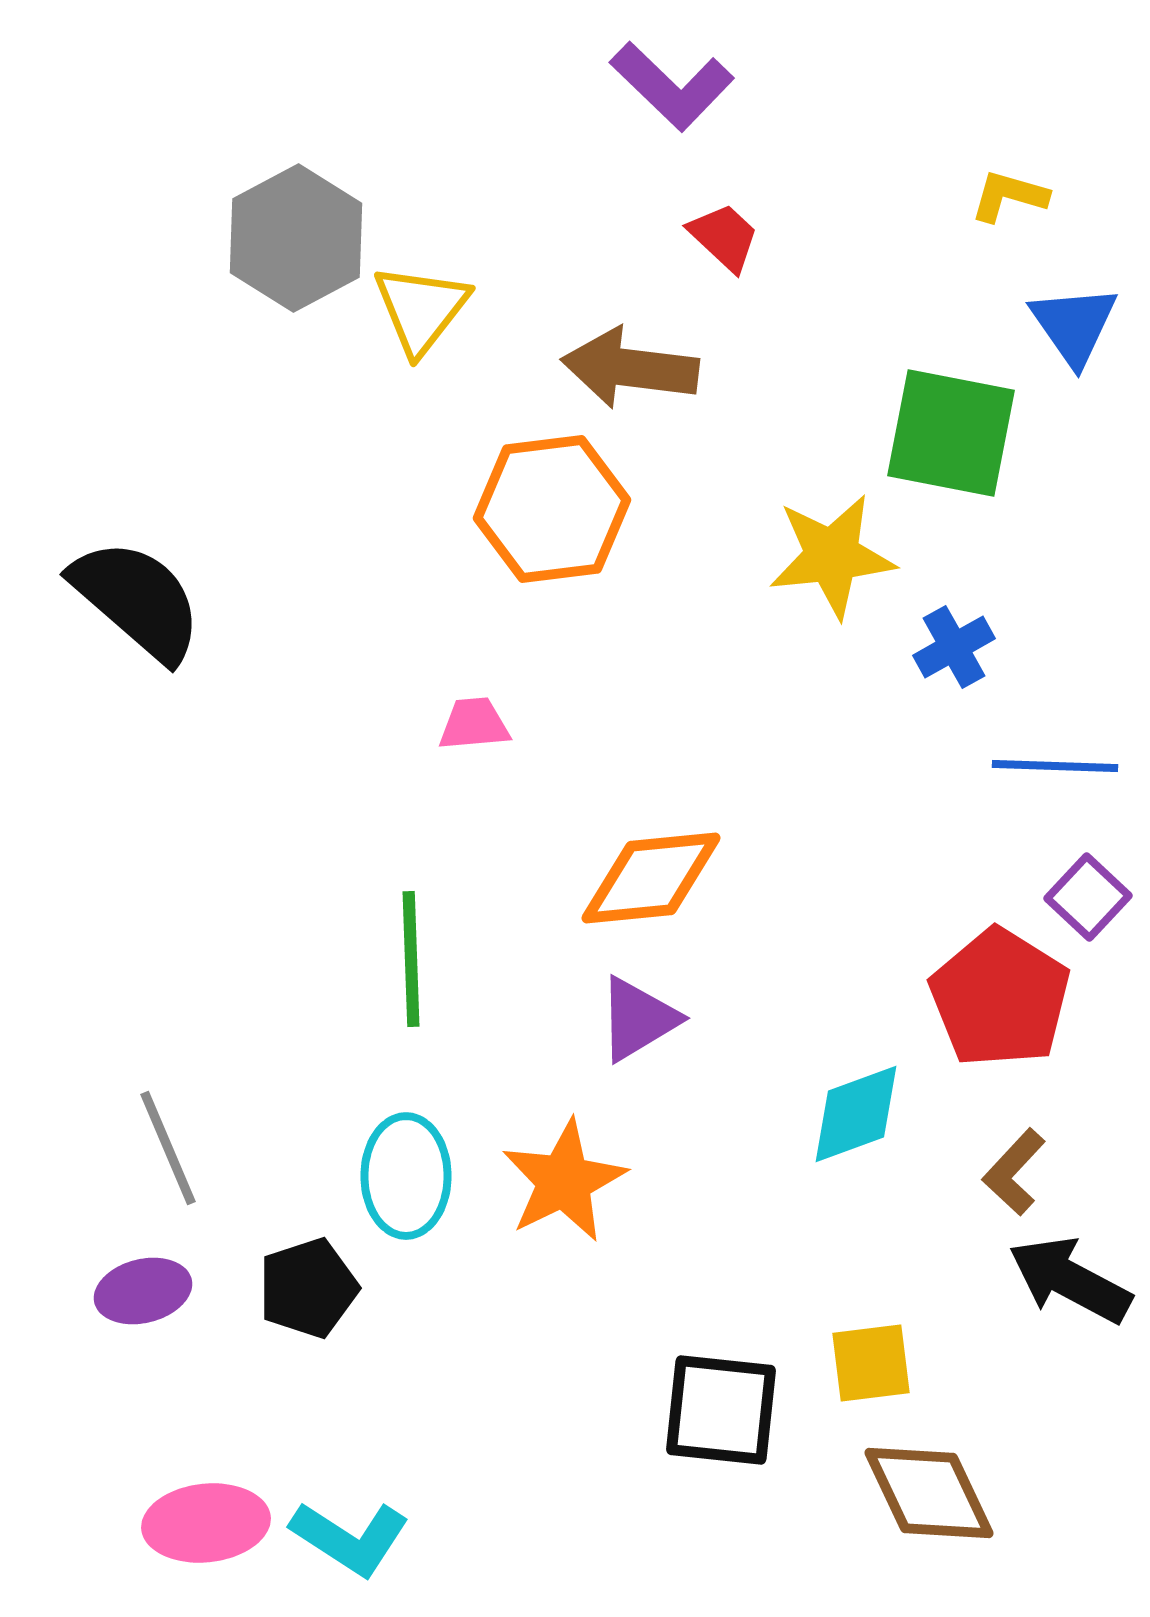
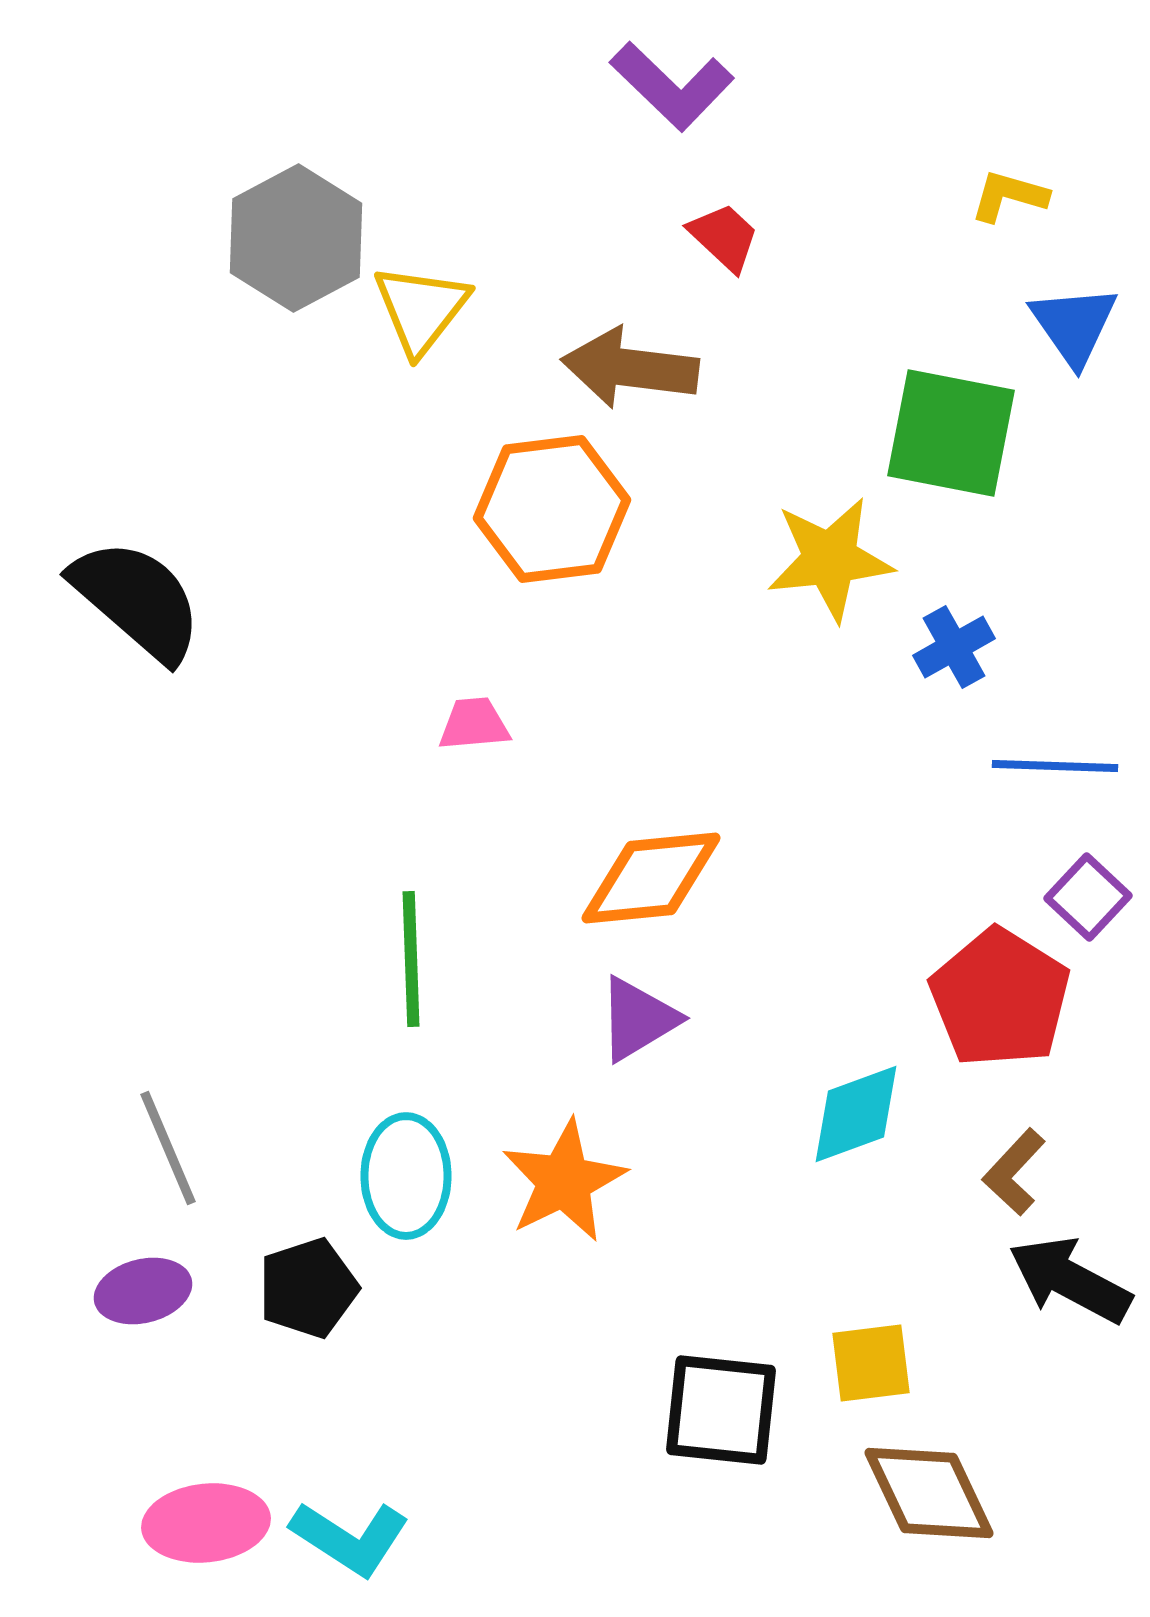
yellow star: moved 2 px left, 3 px down
